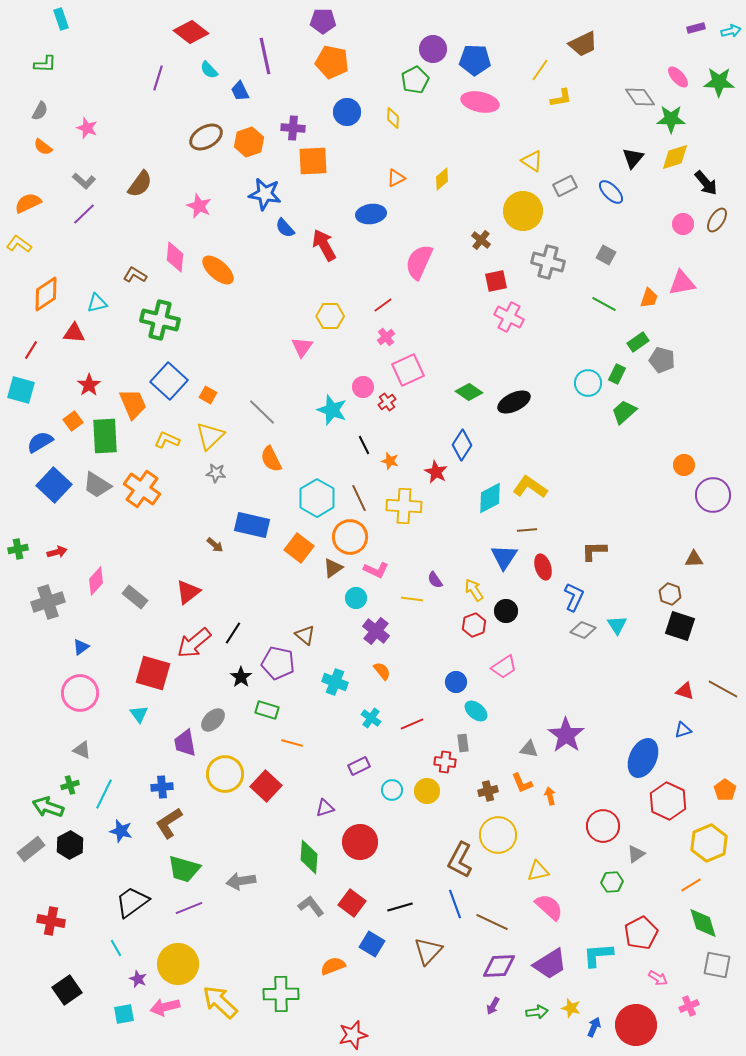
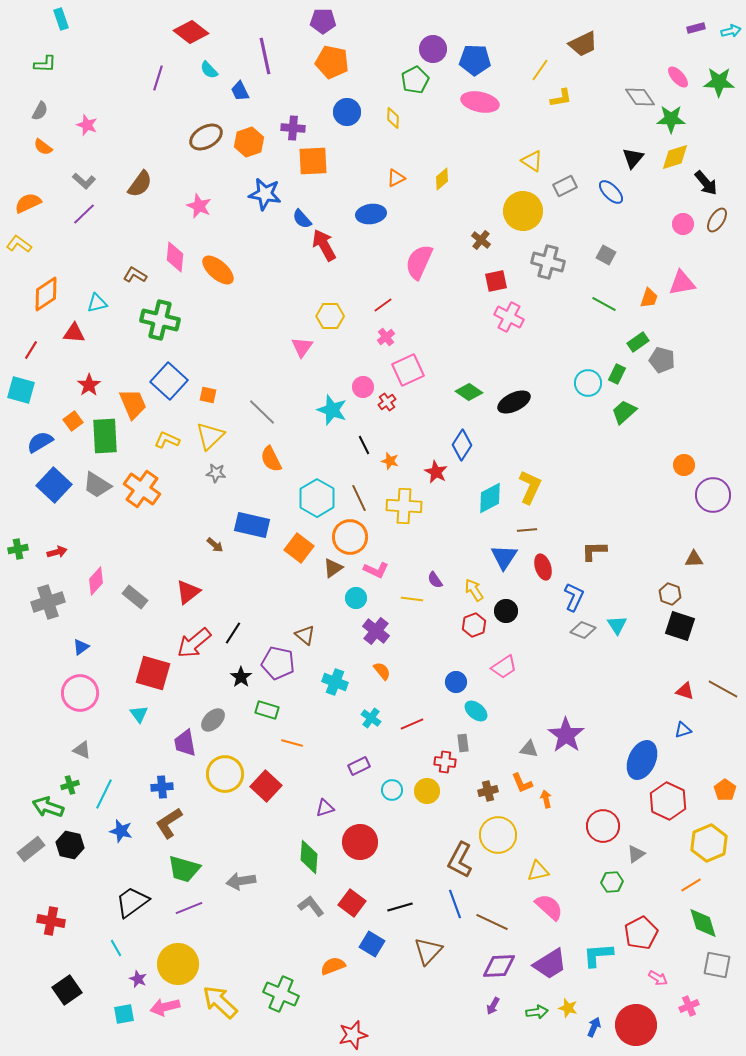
pink star at (87, 128): moved 3 px up
blue semicircle at (285, 228): moved 17 px right, 9 px up
orange square at (208, 395): rotated 18 degrees counterclockwise
yellow L-shape at (530, 487): rotated 80 degrees clockwise
blue ellipse at (643, 758): moved 1 px left, 2 px down
orange arrow at (550, 796): moved 4 px left, 3 px down
black hexagon at (70, 845): rotated 20 degrees counterclockwise
green cross at (281, 994): rotated 24 degrees clockwise
yellow star at (571, 1008): moved 3 px left
